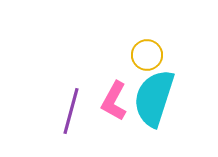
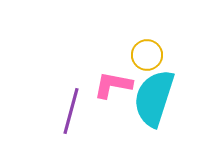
pink L-shape: moved 1 px left, 16 px up; rotated 72 degrees clockwise
